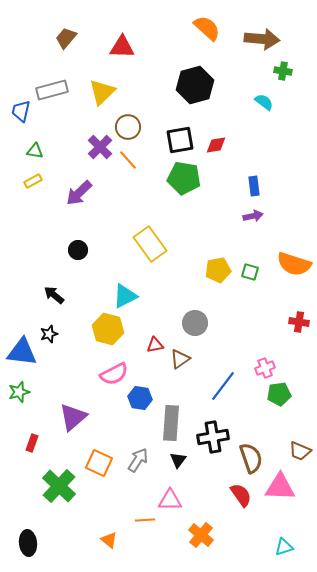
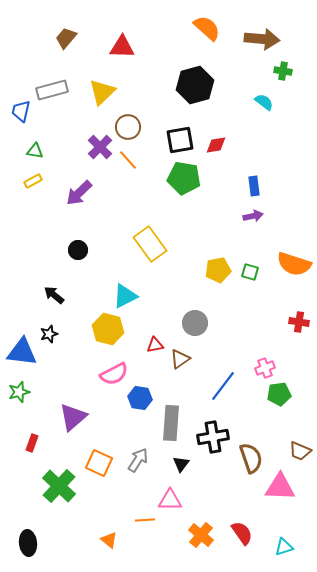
black triangle at (178, 460): moved 3 px right, 4 px down
red semicircle at (241, 495): moved 1 px right, 38 px down
